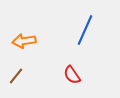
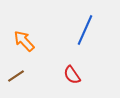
orange arrow: rotated 55 degrees clockwise
brown line: rotated 18 degrees clockwise
